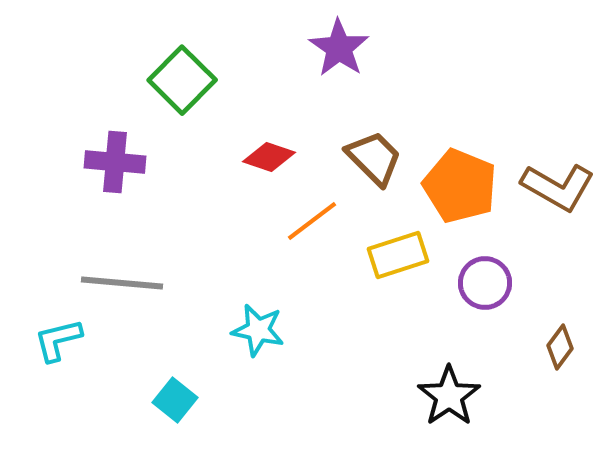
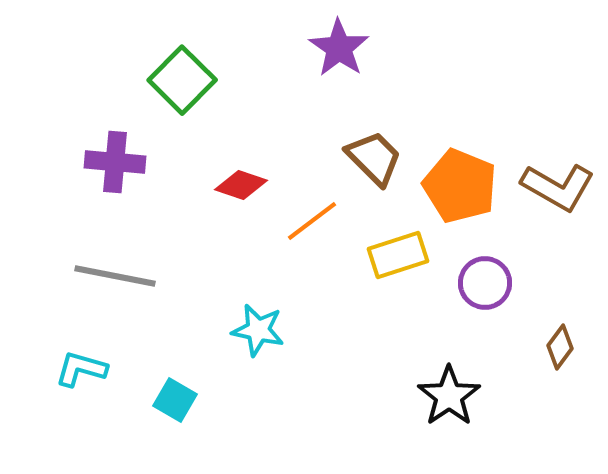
red diamond: moved 28 px left, 28 px down
gray line: moved 7 px left, 7 px up; rotated 6 degrees clockwise
cyan L-shape: moved 23 px right, 29 px down; rotated 30 degrees clockwise
cyan square: rotated 9 degrees counterclockwise
